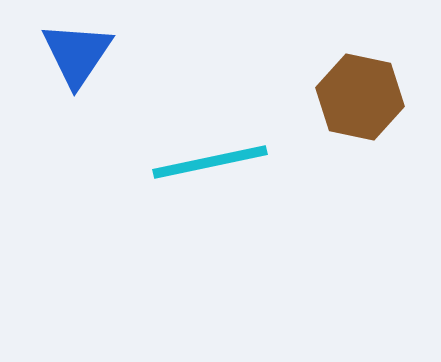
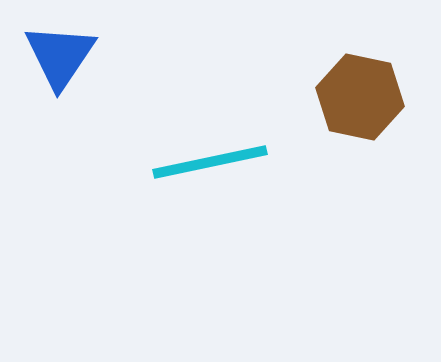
blue triangle: moved 17 px left, 2 px down
